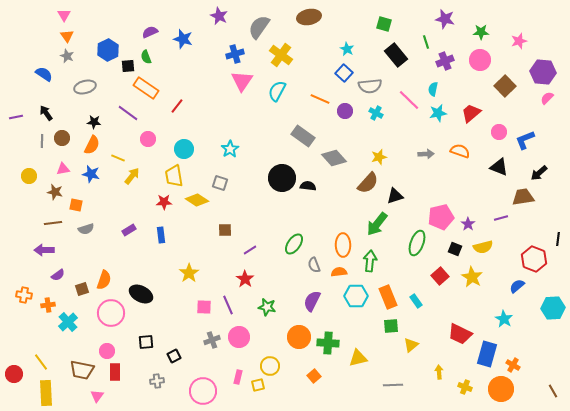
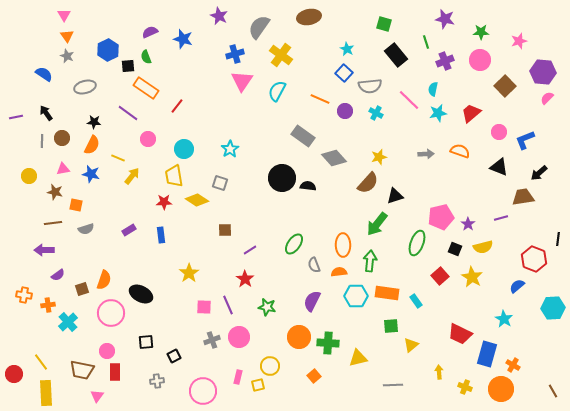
orange rectangle at (388, 297): moved 1 px left, 4 px up; rotated 60 degrees counterclockwise
